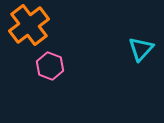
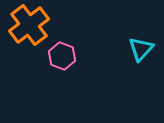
pink hexagon: moved 12 px right, 10 px up
